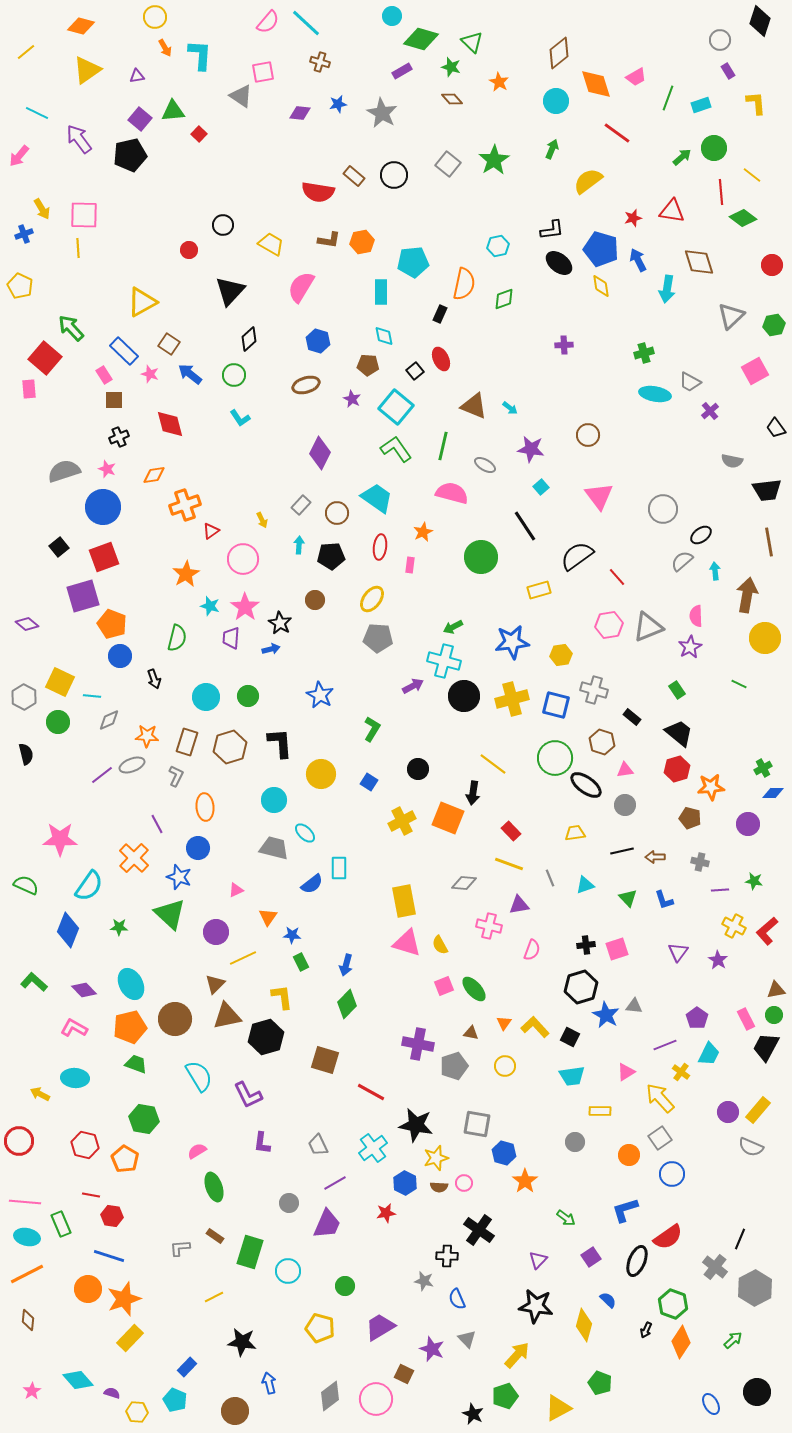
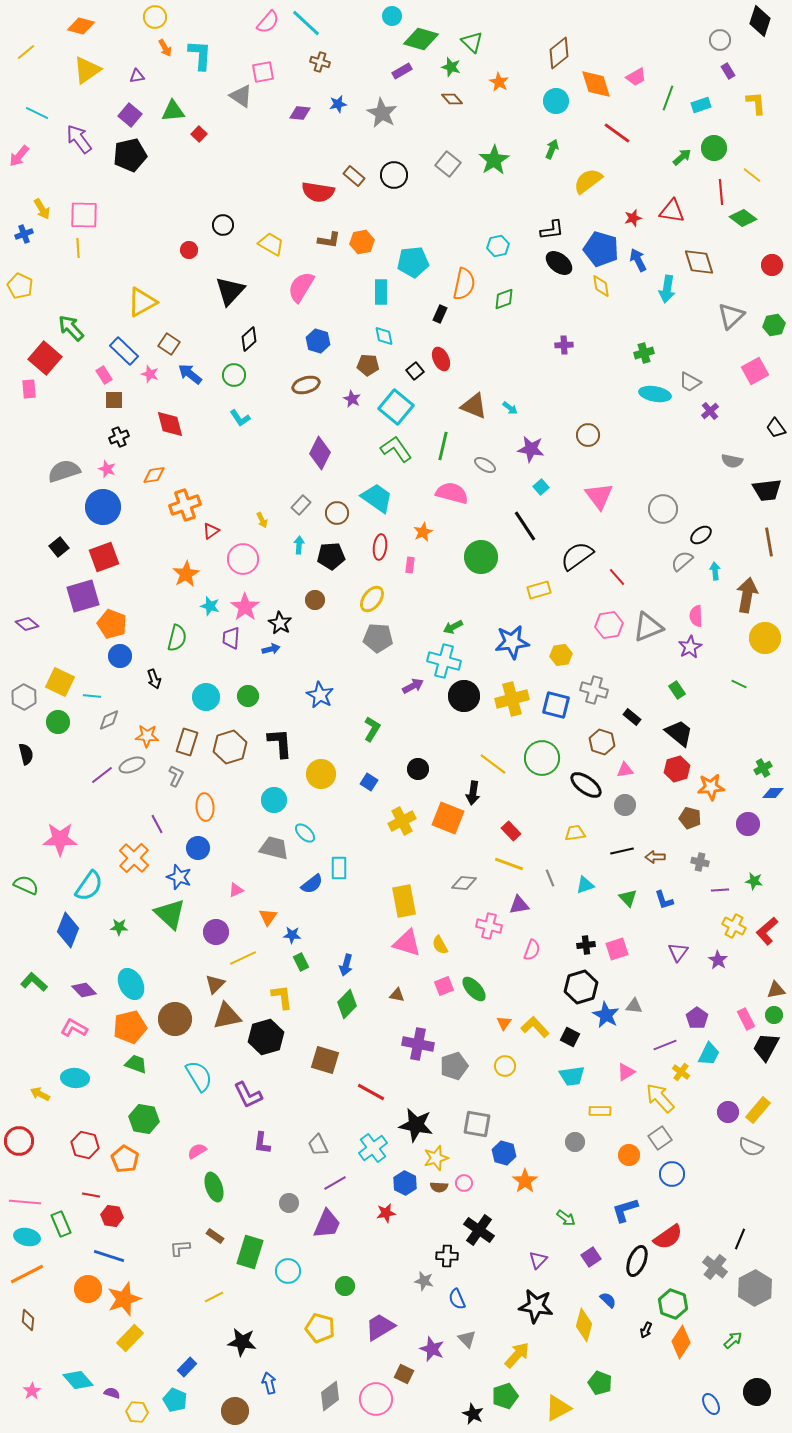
purple square at (140, 119): moved 10 px left, 4 px up
green circle at (555, 758): moved 13 px left
brown triangle at (471, 1033): moved 74 px left, 38 px up
